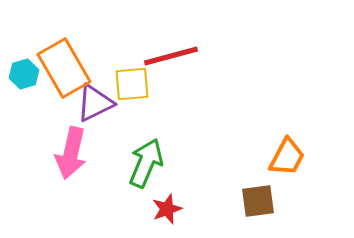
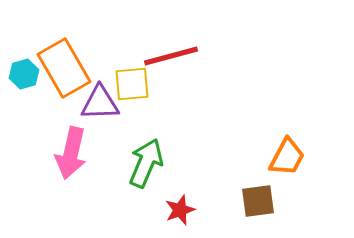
purple triangle: moved 5 px right; rotated 24 degrees clockwise
red star: moved 13 px right, 1 px down
